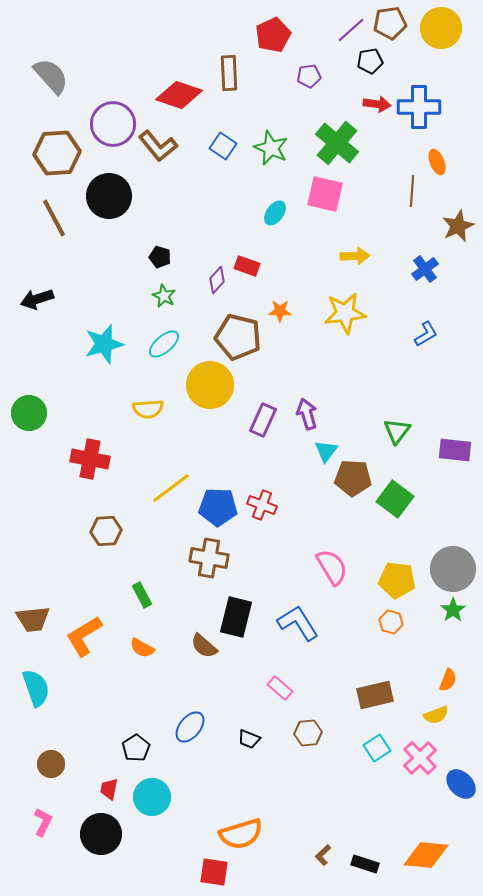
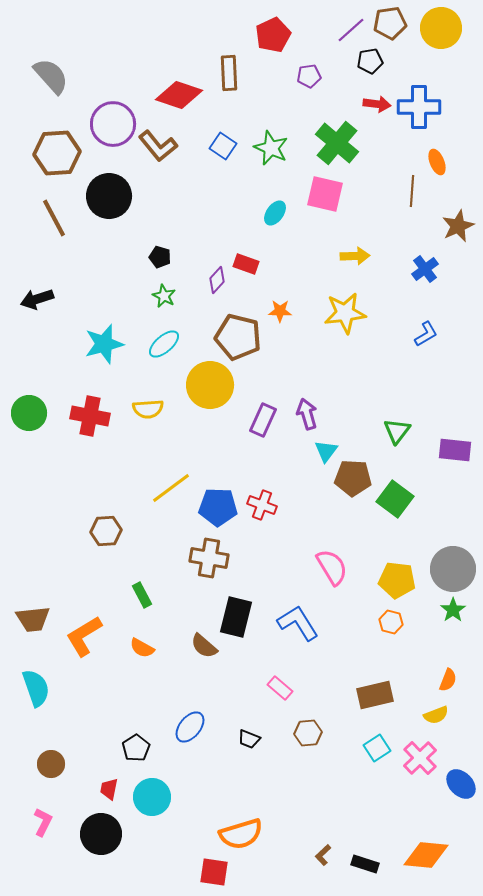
red rectangle at (247, 266): moved 1 px left, 2 px up
red cross at (90, 459): moved 43 px up
